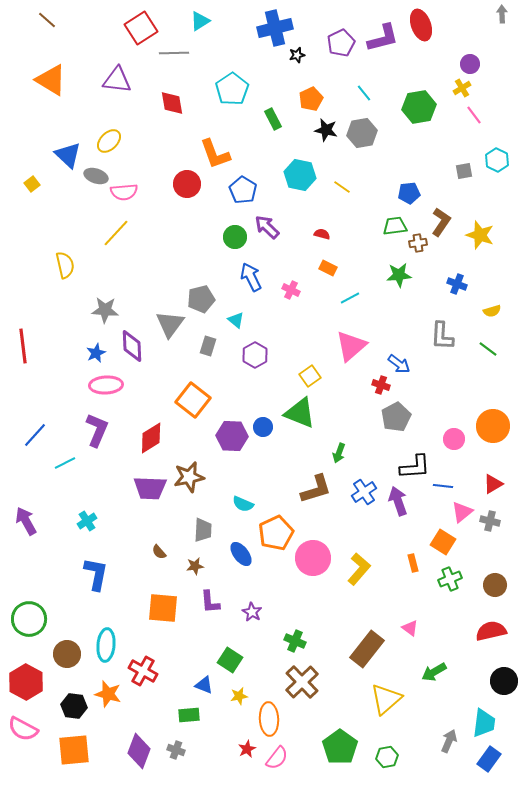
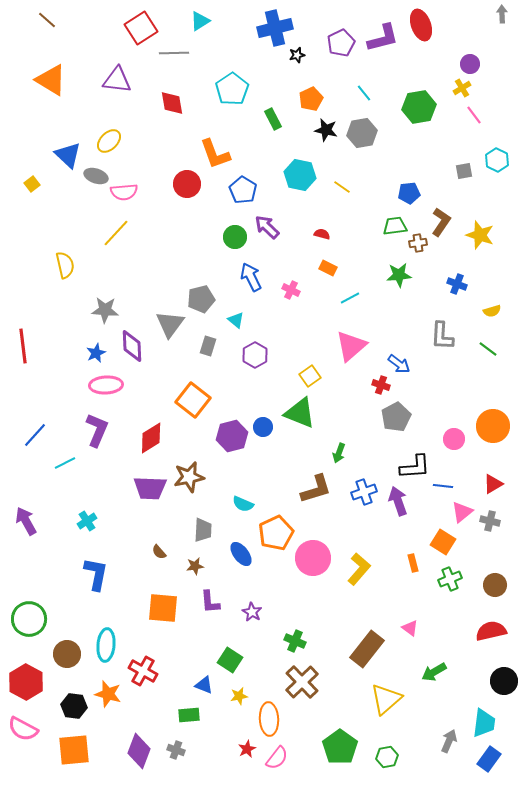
purple hexagon at (232, 436): rotated 16 degrees counterclockwise
blue cross at (364, 492): rotated 15 degrees clockwise
